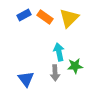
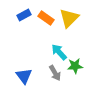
orange rectangle: moved 1 px right, 1 px down
cyan arrow: rotated 30 degrees counterclockwise
gray arrow: rotated 28 degrees counterclockwise
blue triangle: moved 2 px left, 3 px up
